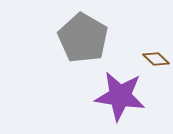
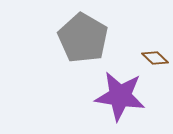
brown diamond: moved 1 px left, 1 px up
